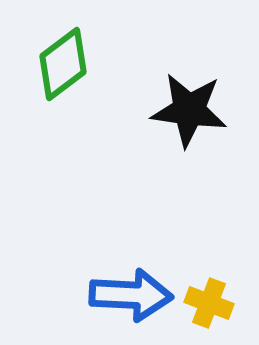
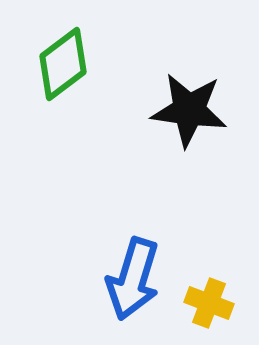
blue arrow: moved 2 px right, 16 px up; rotated 104 degrees clockwise
